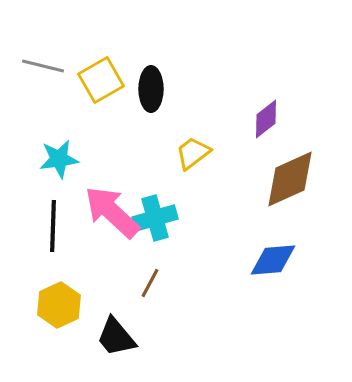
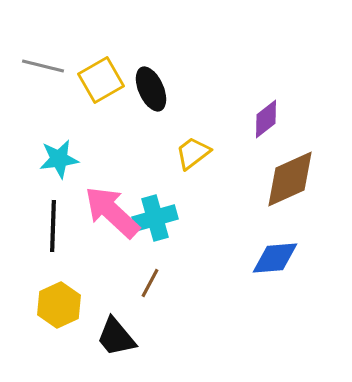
black ellipse: rotated 24 degrees counterclockwise
blue diamond: moved 2 px right, 2 px up
